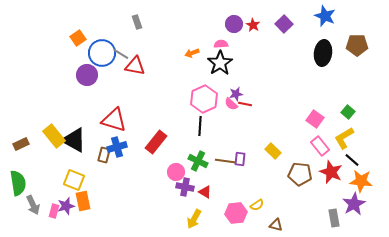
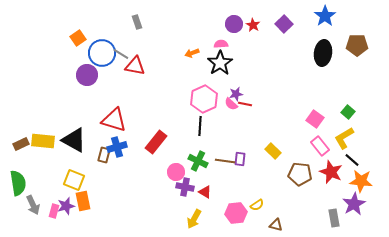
blue star at (325, 16): rotated 15 degrees clockwise
yellow rectangle at (54, 136): moved 11 px left, 5 px down; rotated 45 degrees counterclockwise
